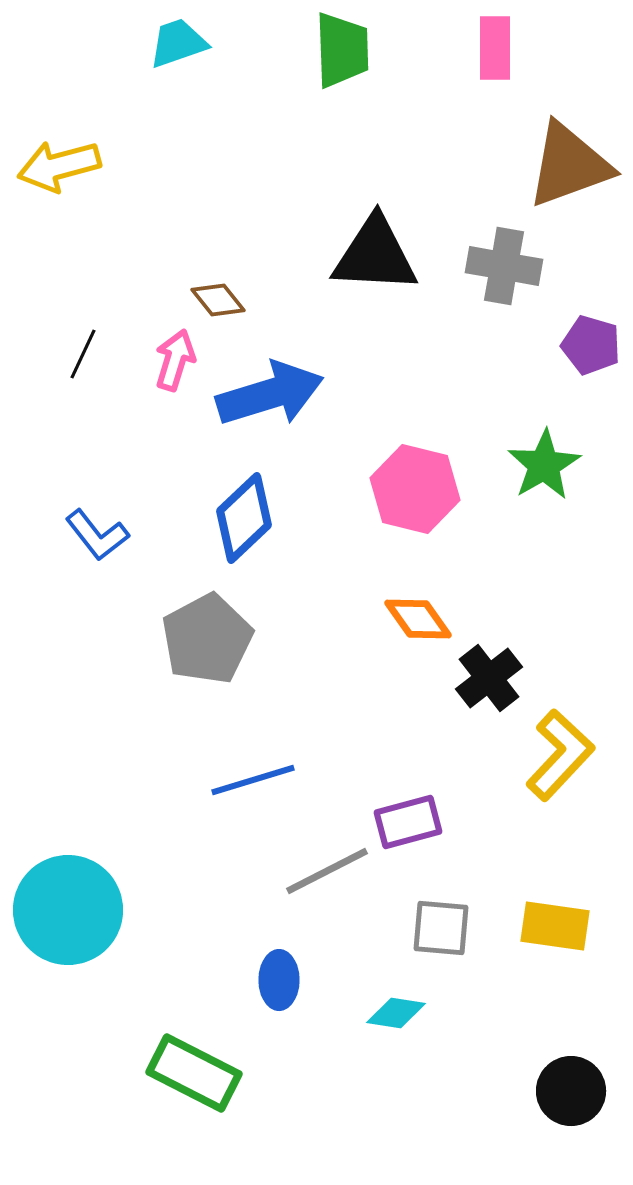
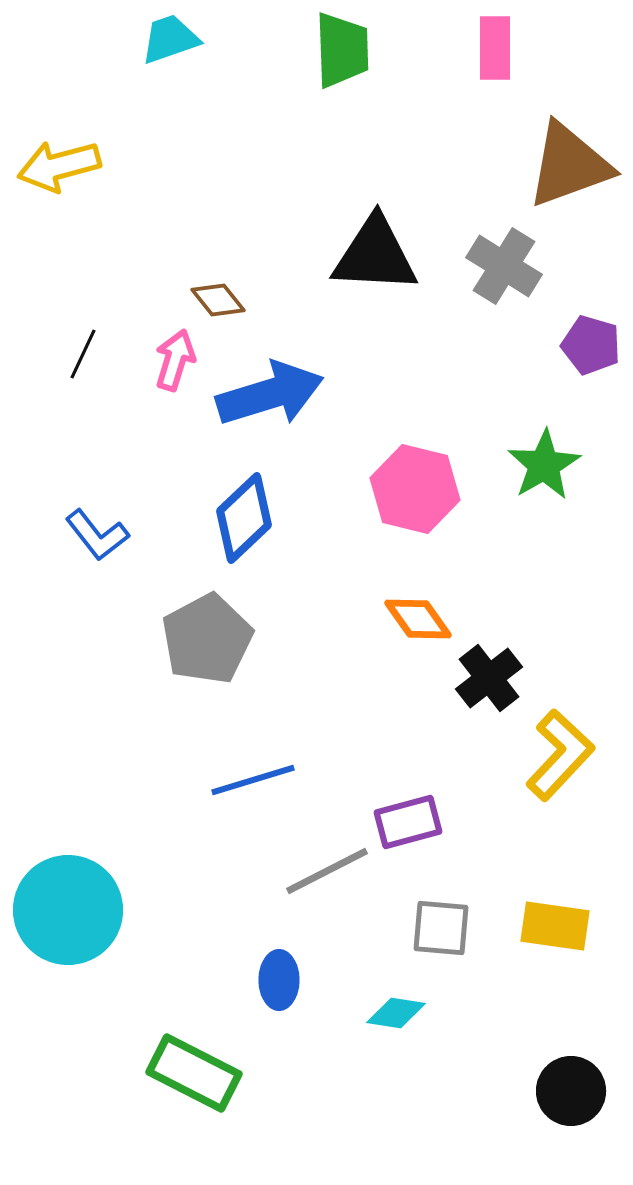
cyan trapezoid: moved 8 px left, 4 px up
gray cross: rotated 22 degrees clockwise
